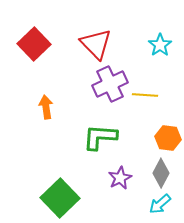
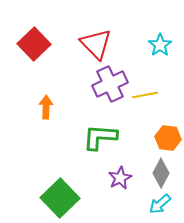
yellow line: rotated 15 degrees counterclockwise
orange arrow: rotated 10 degrees clockwise
